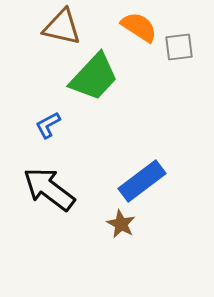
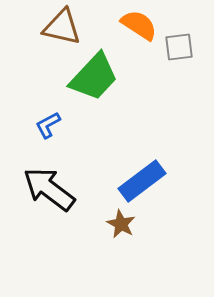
orange semicircle: moved 2 px up
